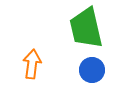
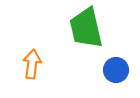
blue circle: moved 24 px right
